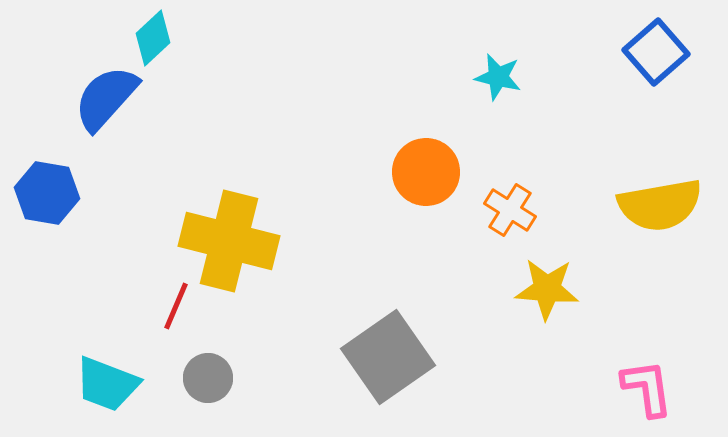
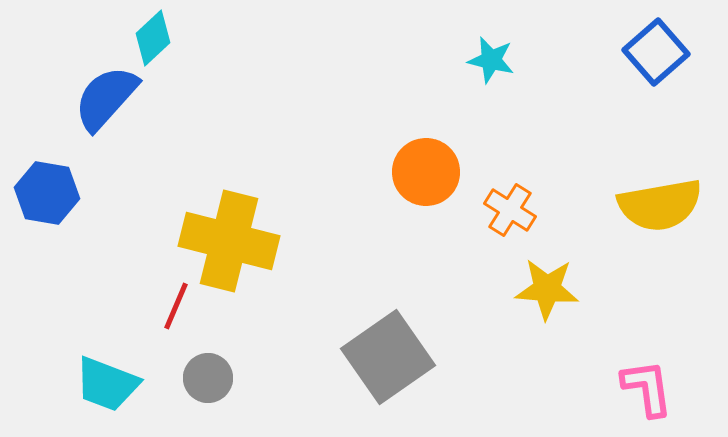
cyan star: moved 7 px left, 17 px up
